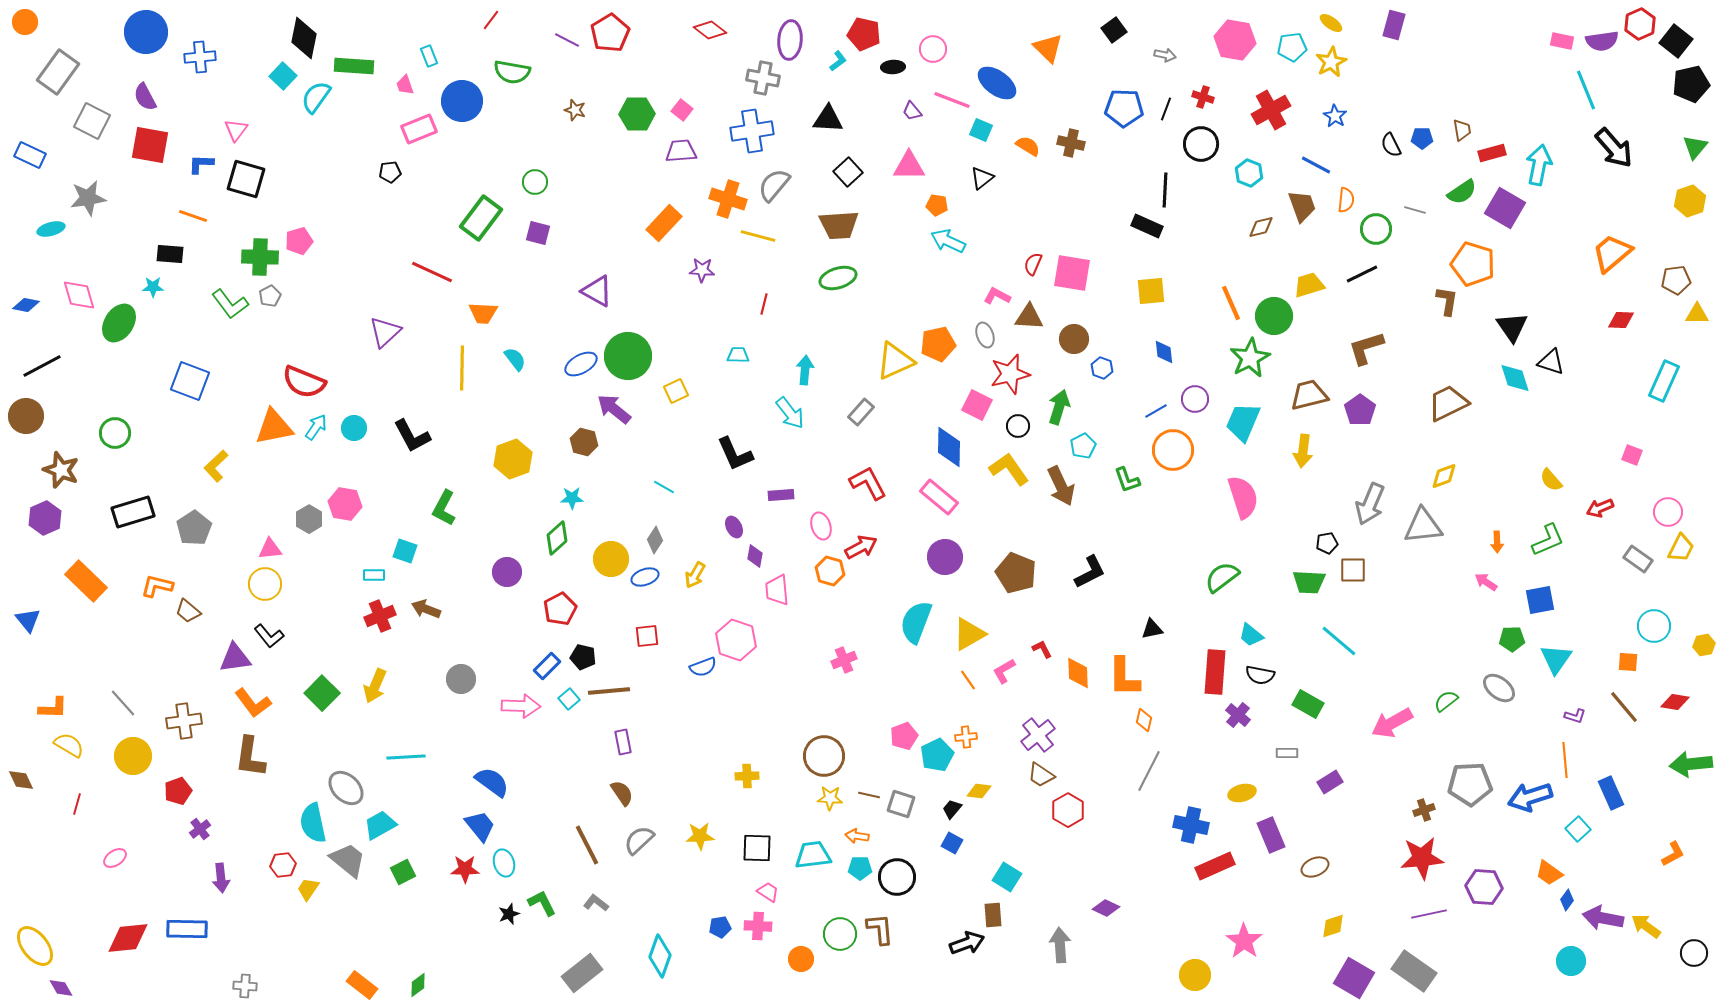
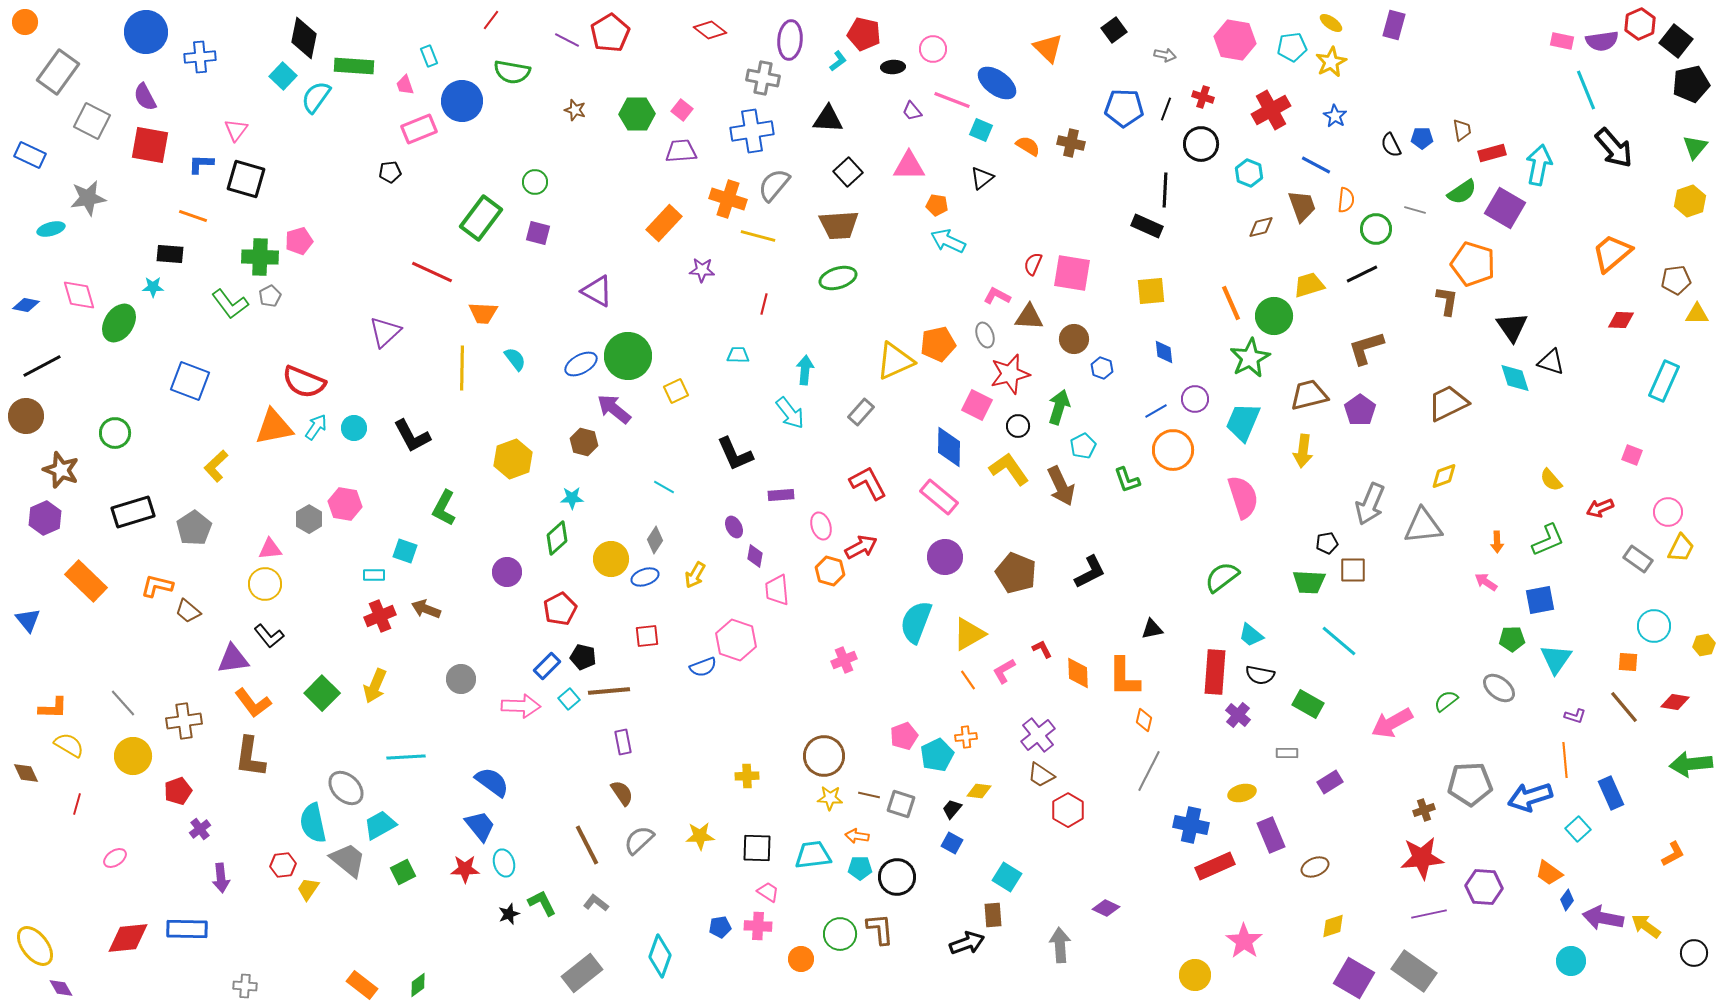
purple triangle at (235, 658): moved 2 px left, 1 px down
brown diamond at (21, 780): moved 5 px right, 7 px up
